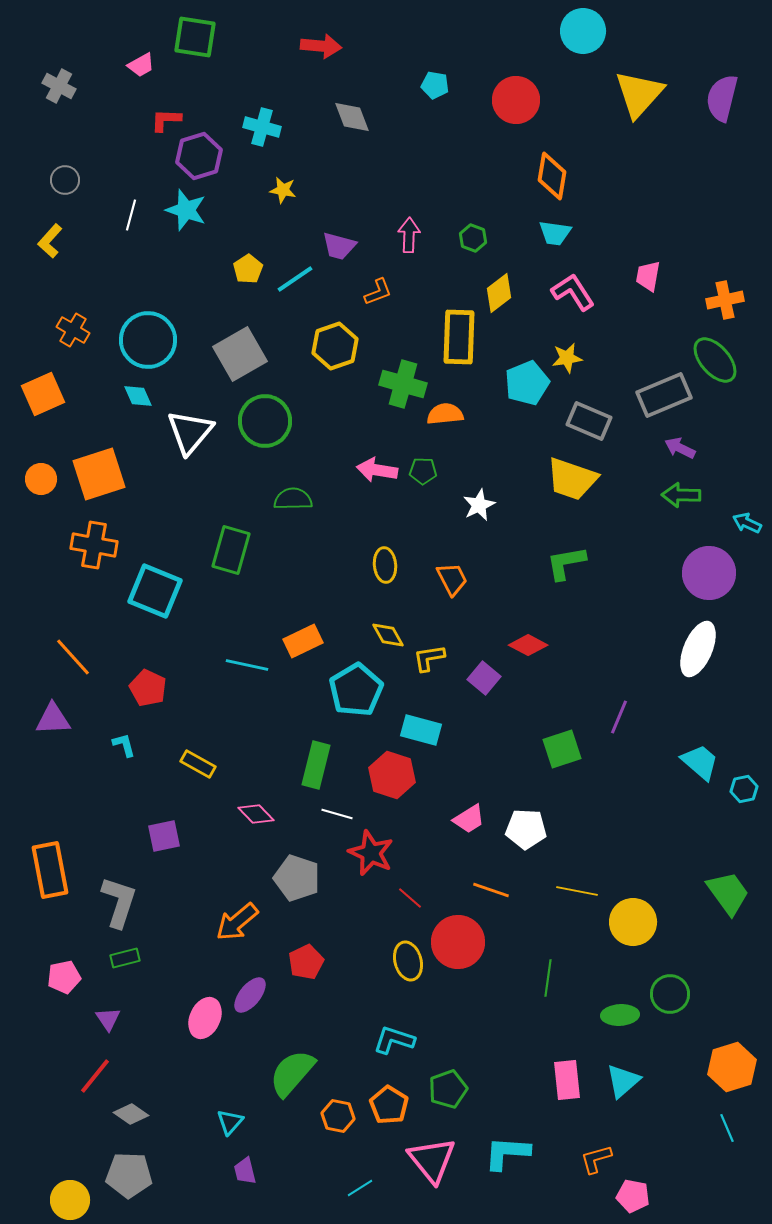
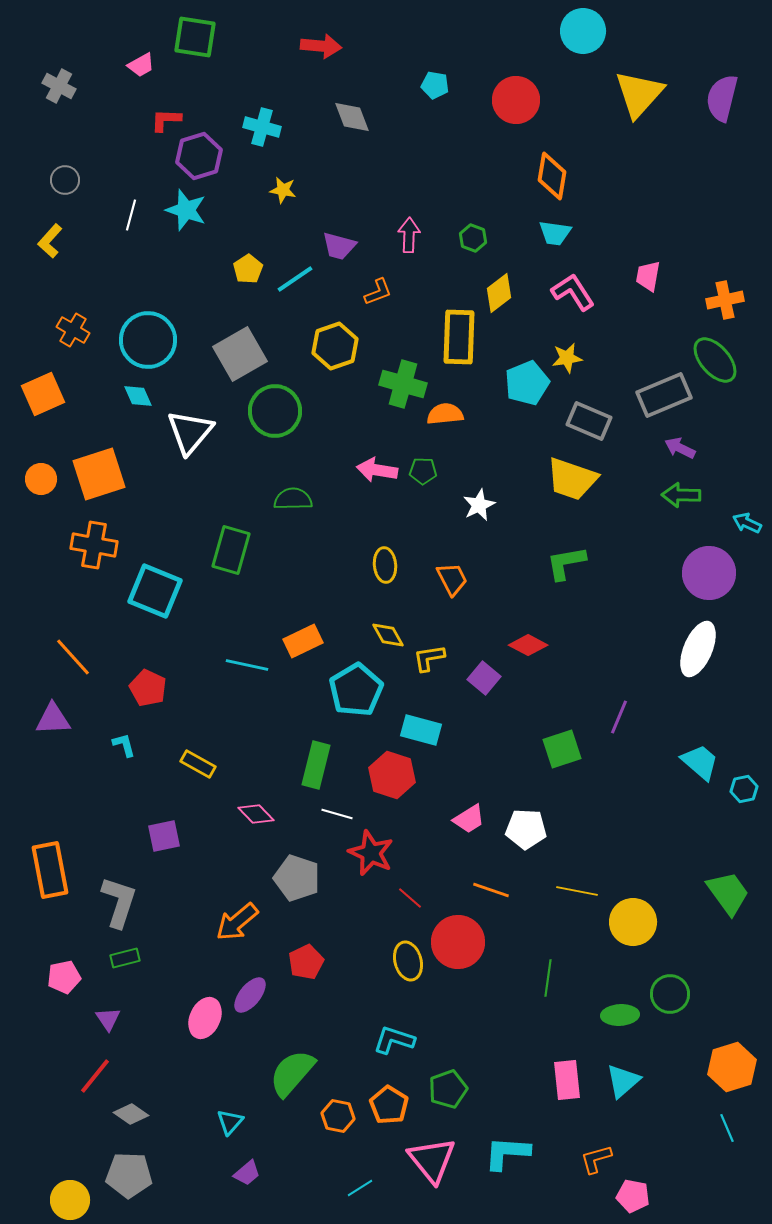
green circle at (265, 421): moved 10 px right, 10 px up
purple trapezoid at (245, 1171): moved 2 px right, 2 px down; rotated 116 degrees counterclockwise
